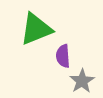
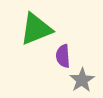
gray star: moved 1 px up
